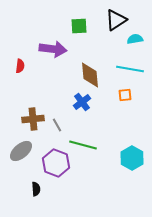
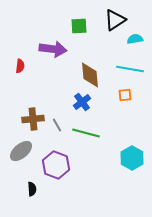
black triangle: moved 1 px left
green line: moved 3 px right, 12 px up
purple hexagon: moved 2 px down
black semicircle: moved 4 px left
